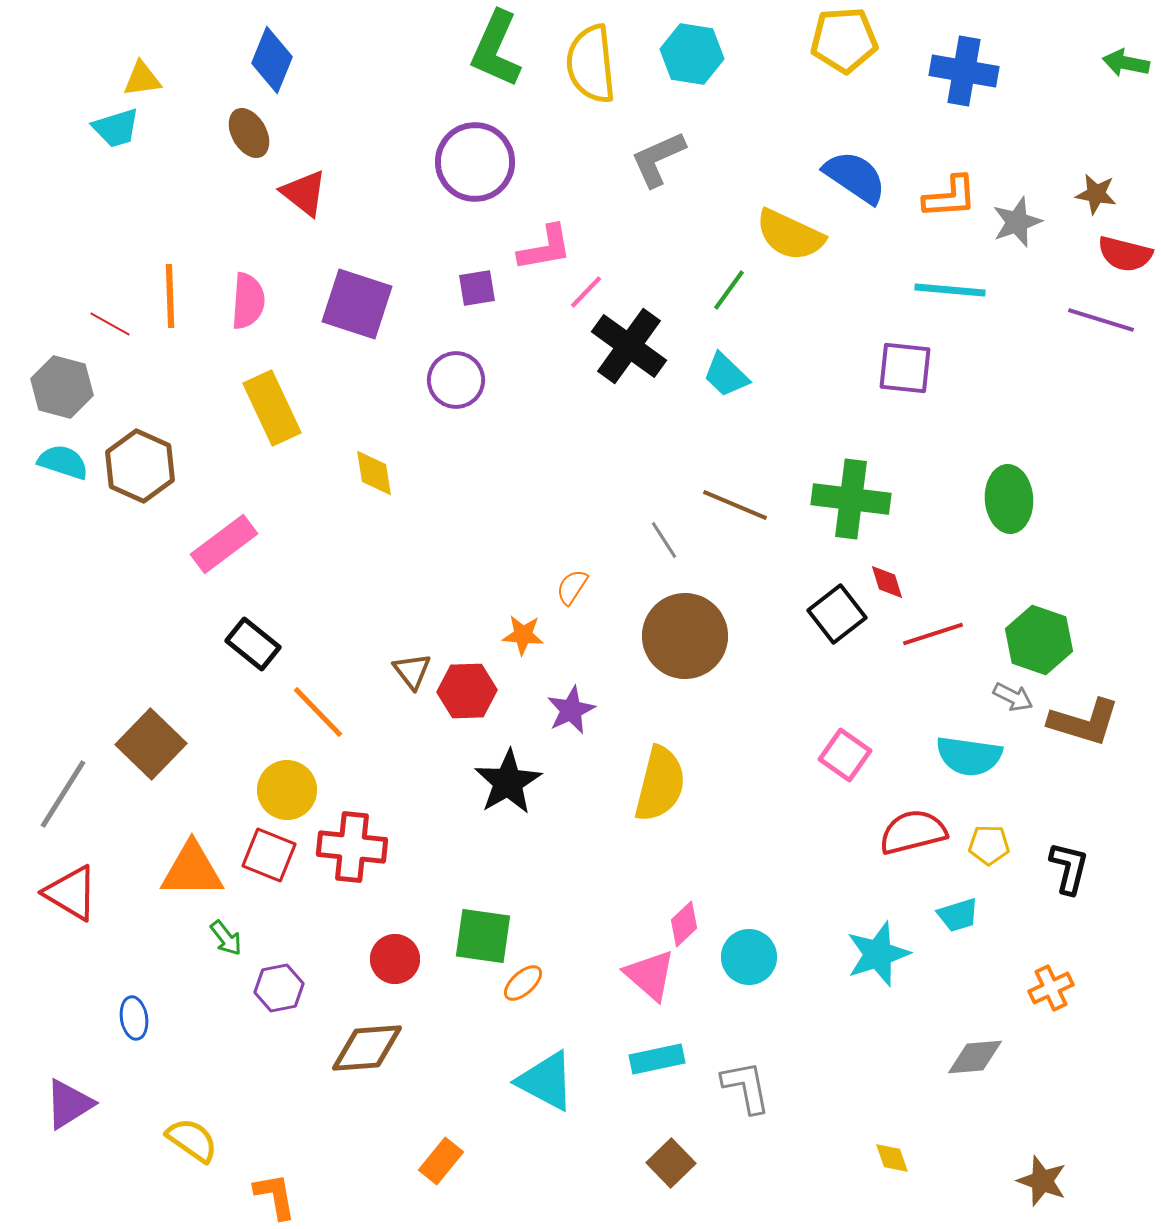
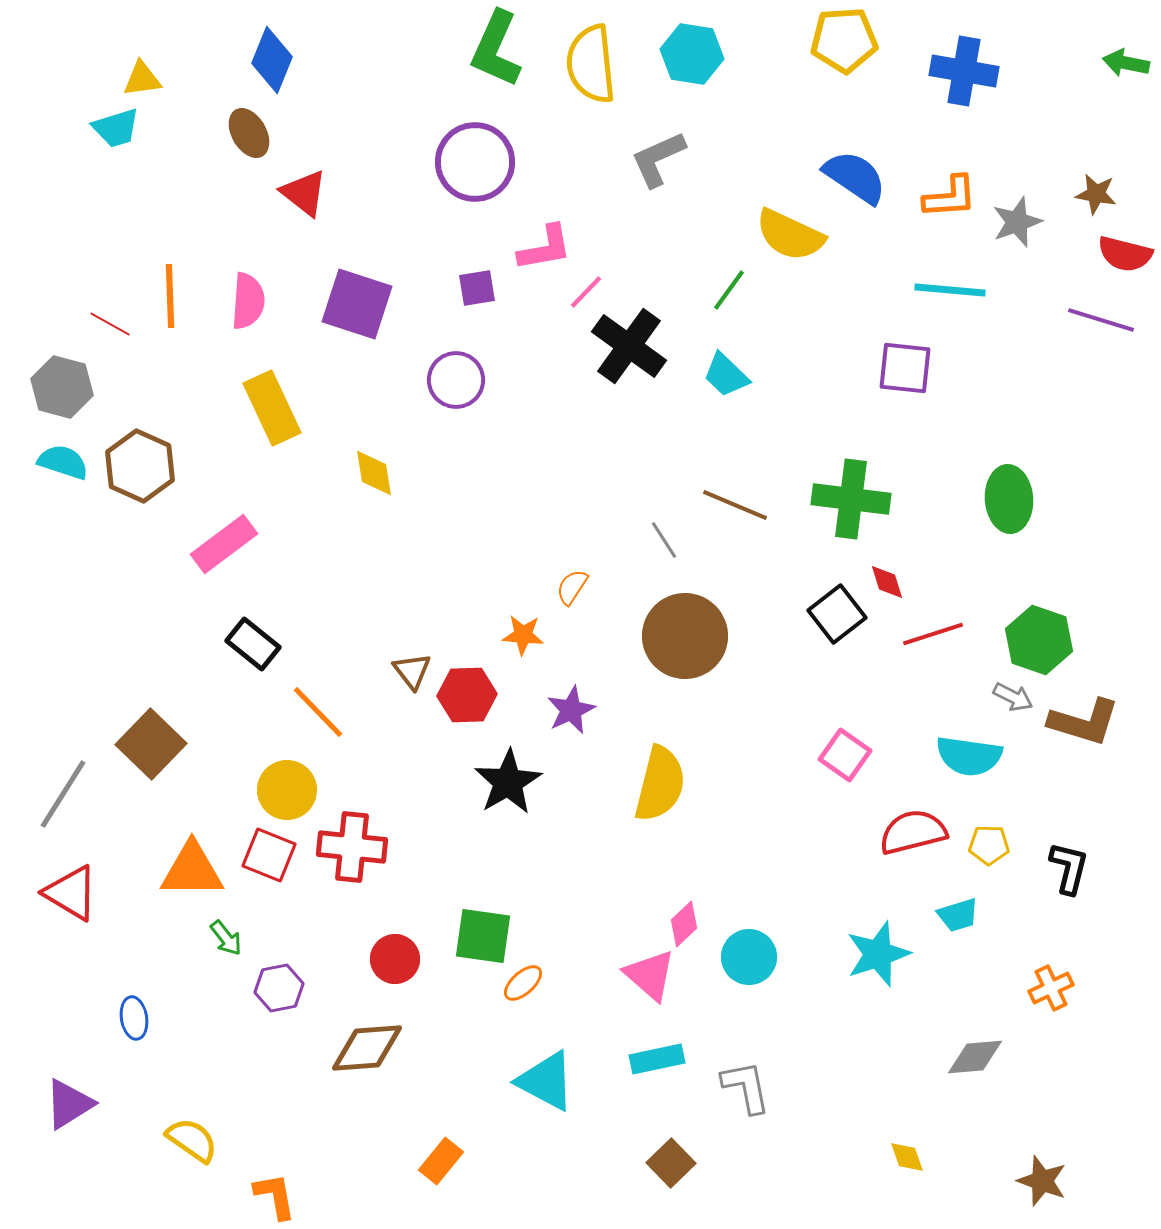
red hexagon at (467, 691): moved 4 px down
yellow diamond at (892, 1158): moved 15 px right, 1 px up
